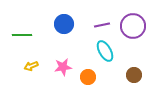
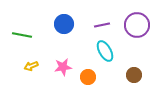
purple circle: moved 4 px right, 1 px up
green line: rotated 12 degrees clockwise
